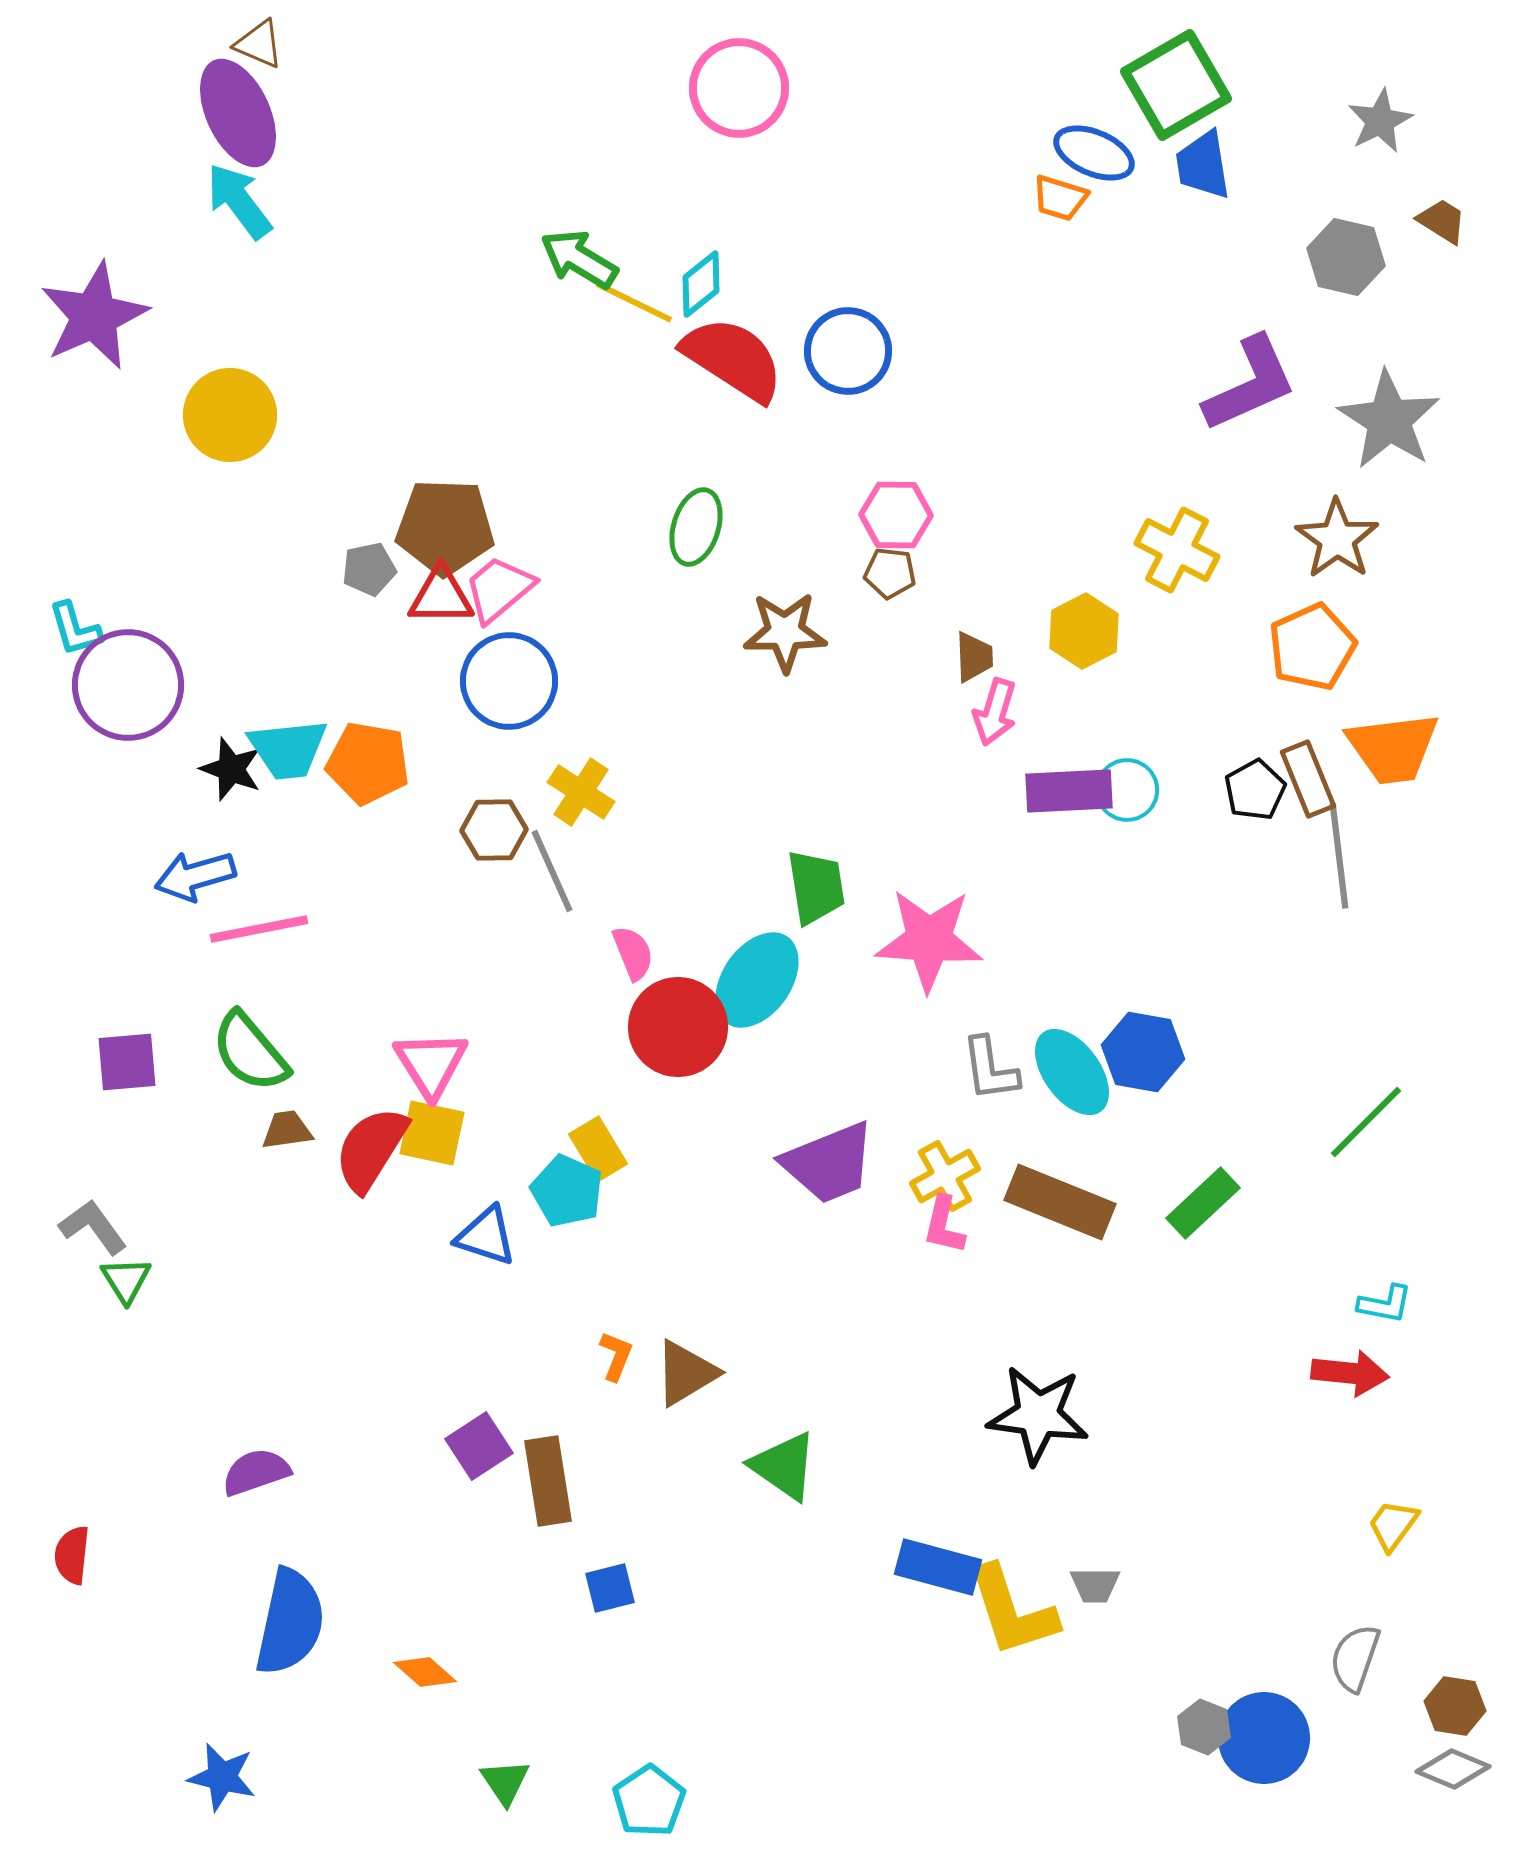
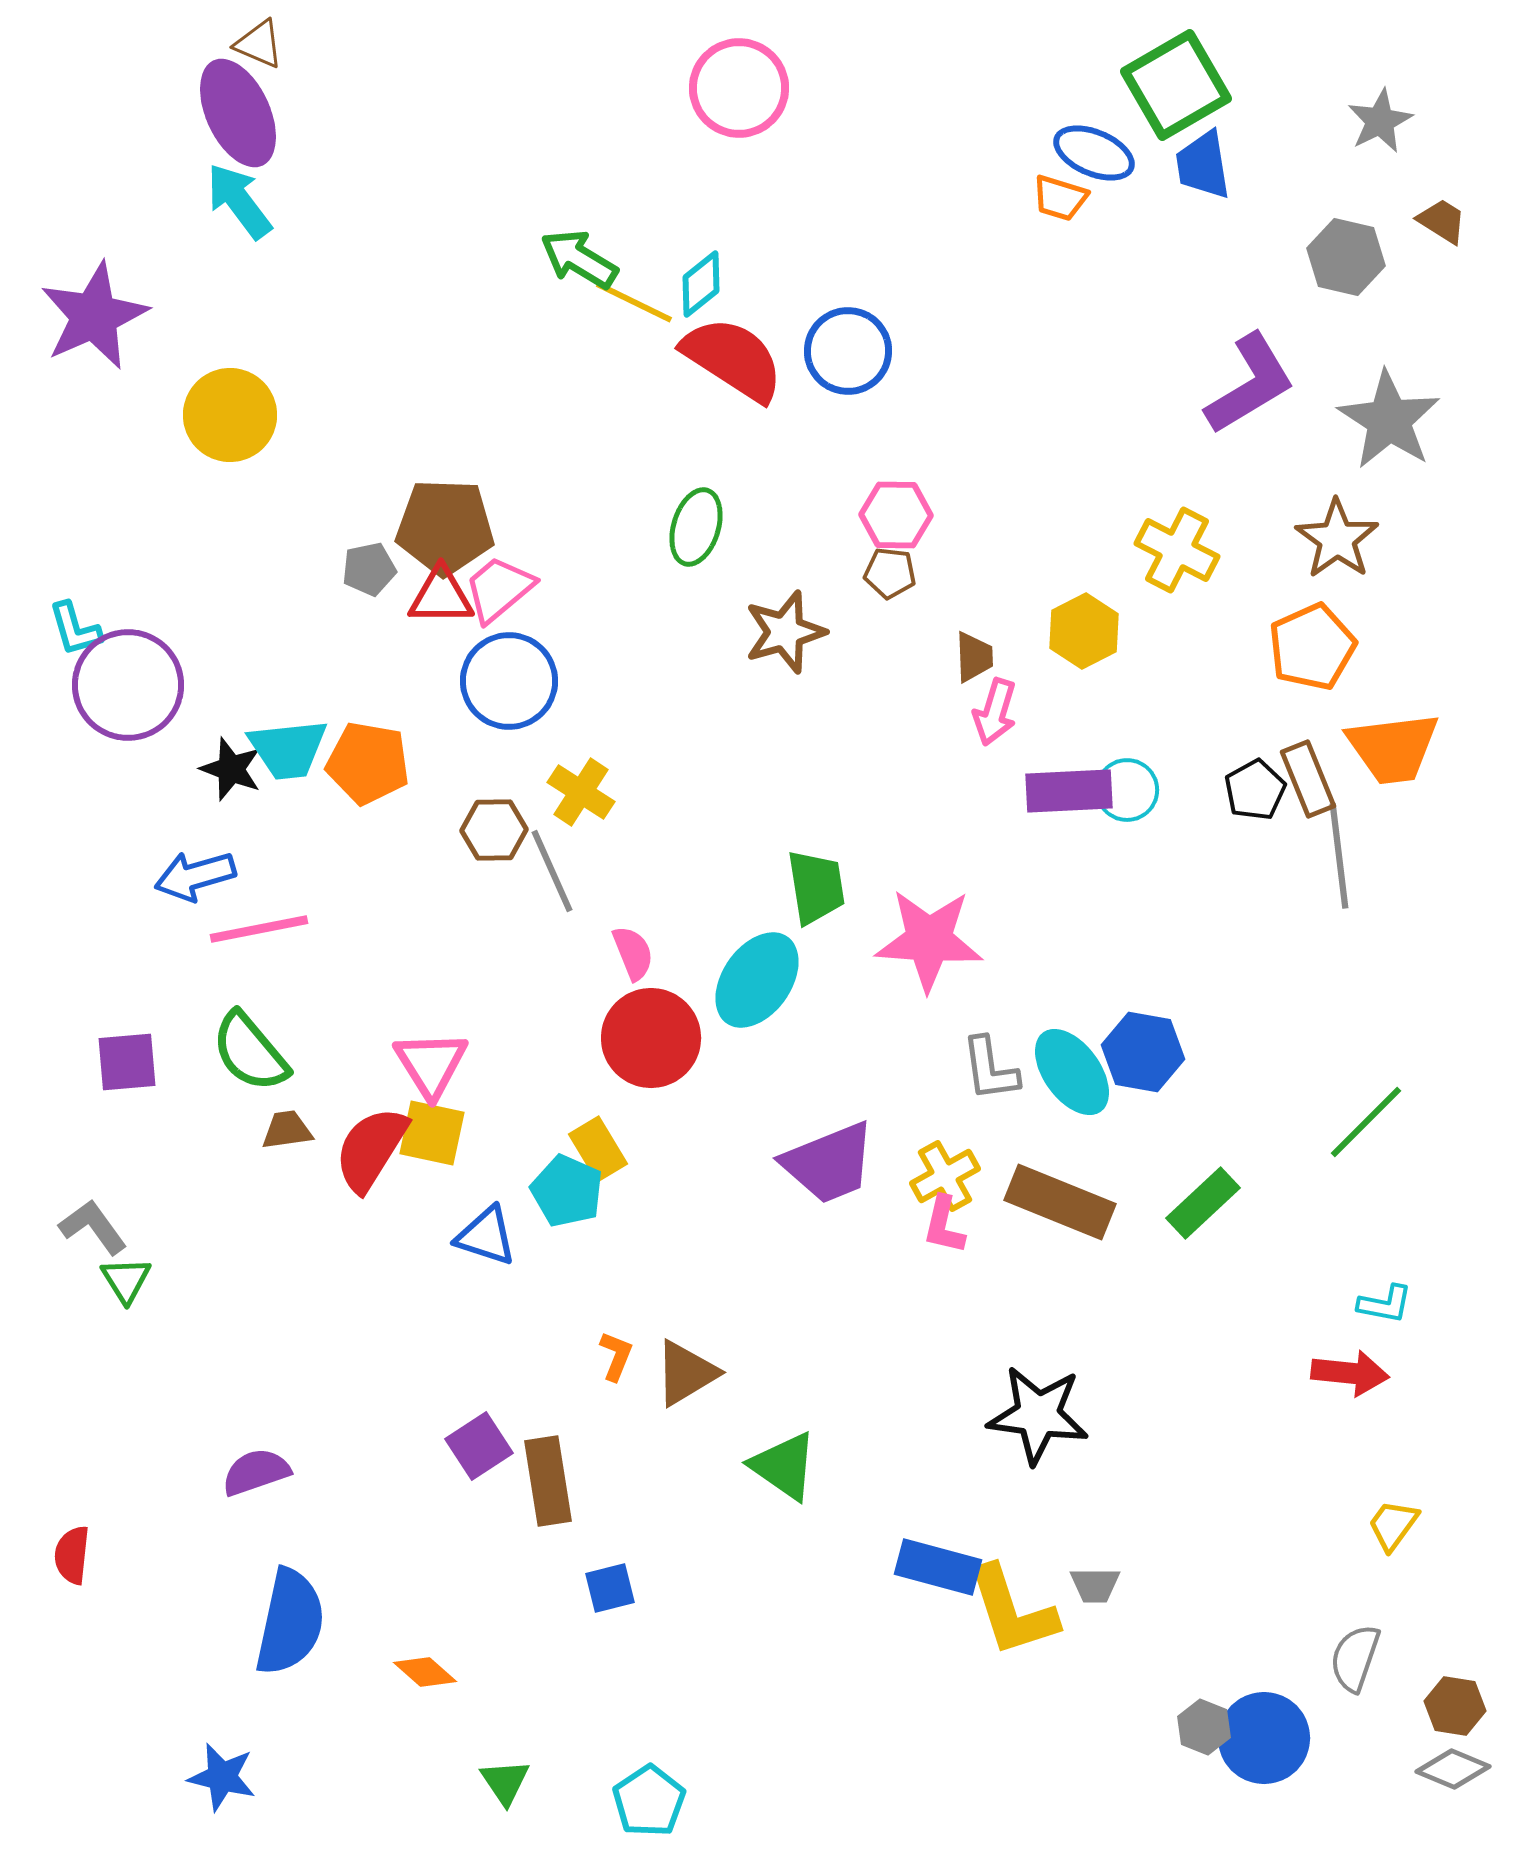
purple L-shape at (1250, 384): rotated 7 degrees counterclockwise
brown star at (785, 632): rotated 16 degrees counterclockwise
red circle at (678, 1027): moved 27 px left, 11 px down
